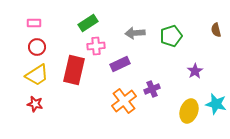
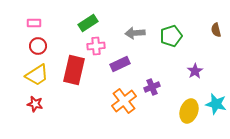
red circle: moved 1 px right, 1 px up
purple cross: moved 2 px up
